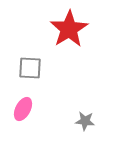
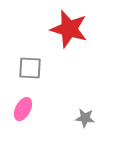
red star: rotated 24 degrees counterclockwise
gray star: moved 3 px up
